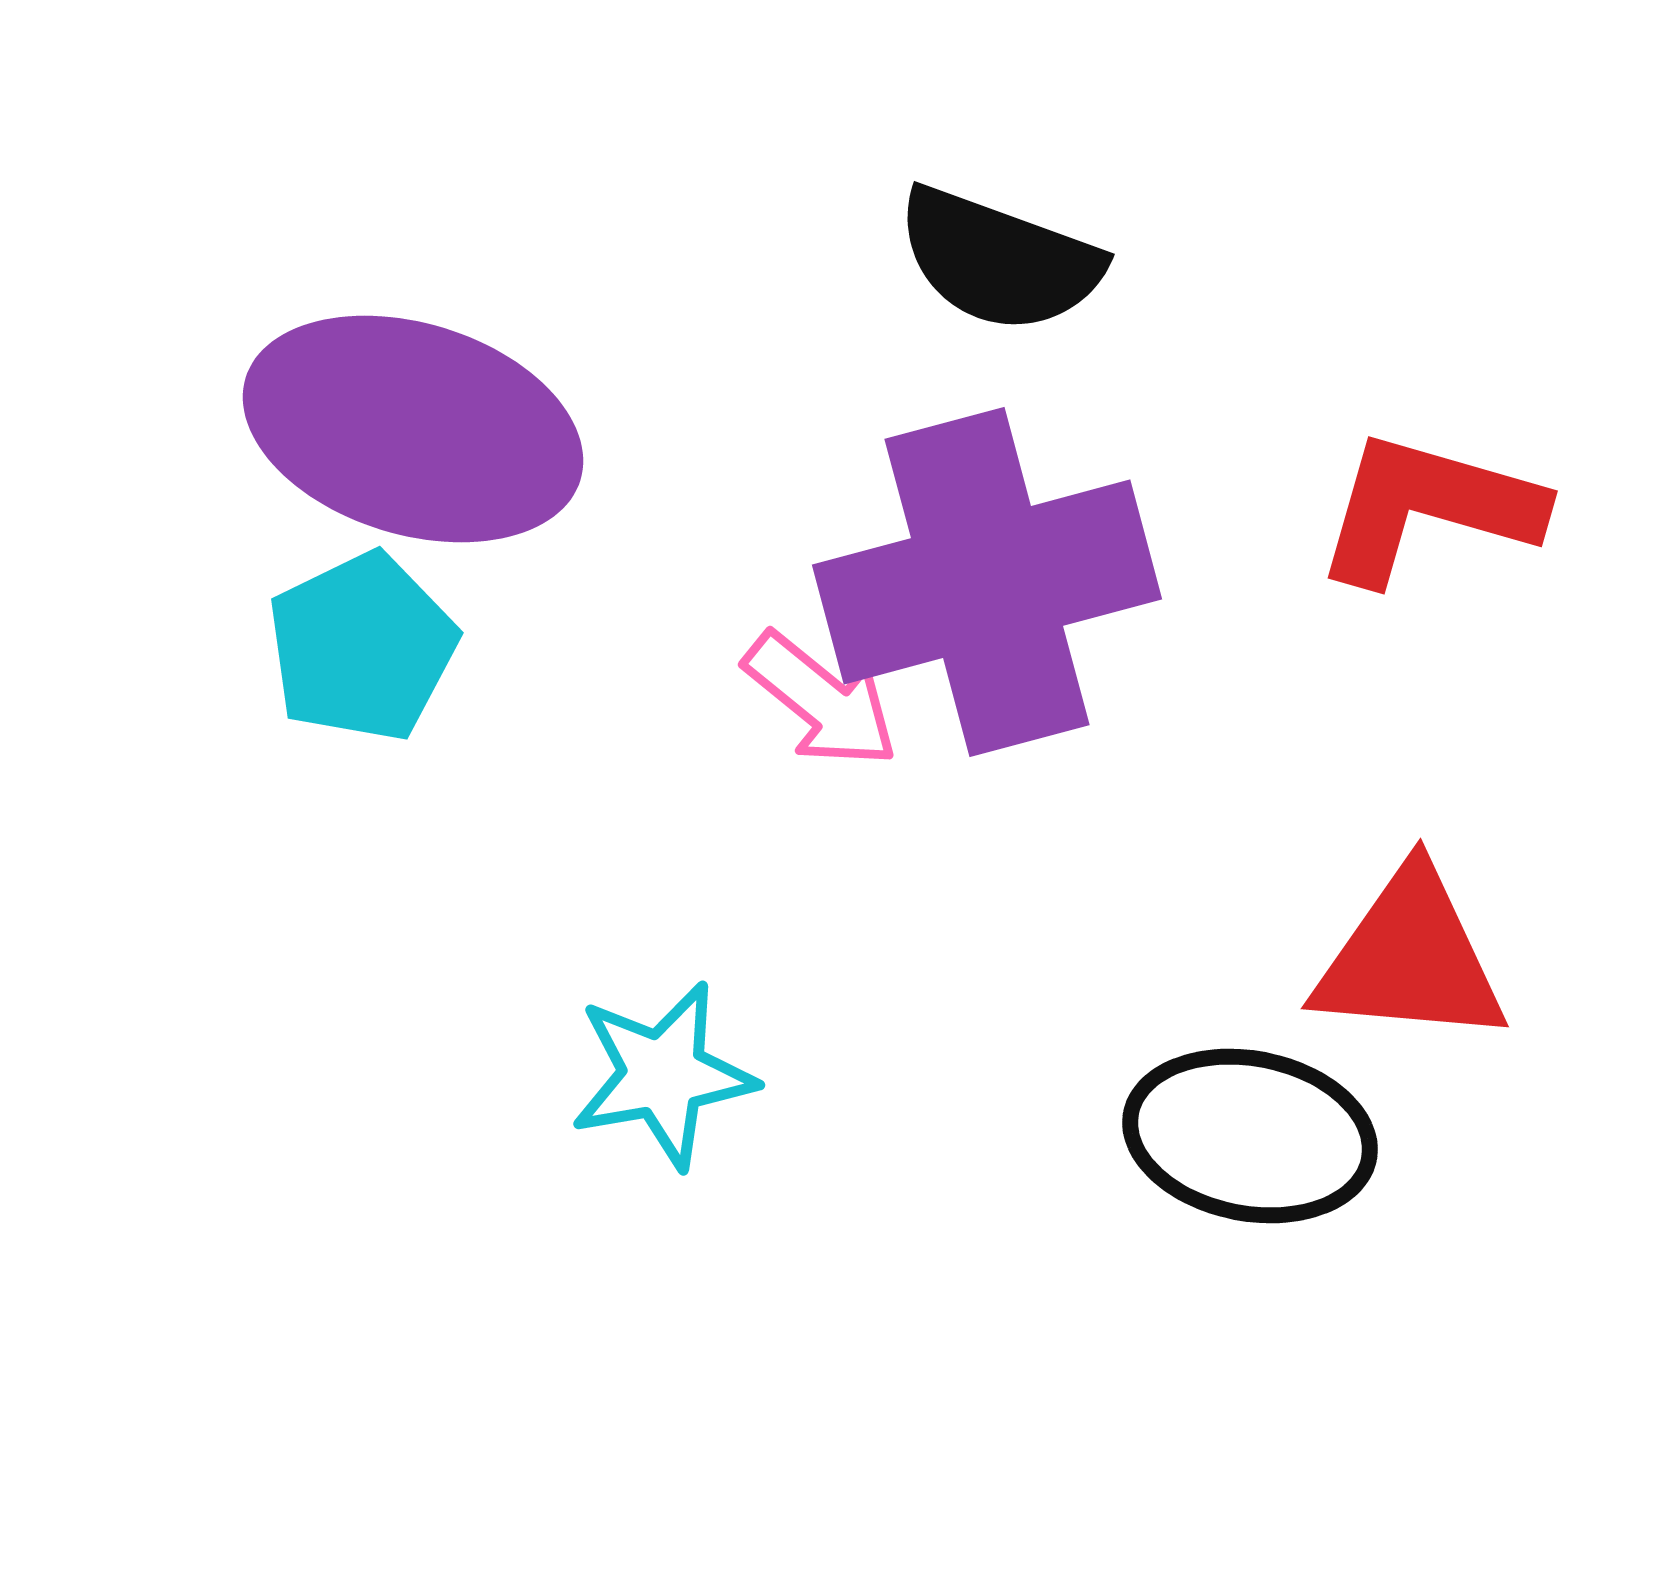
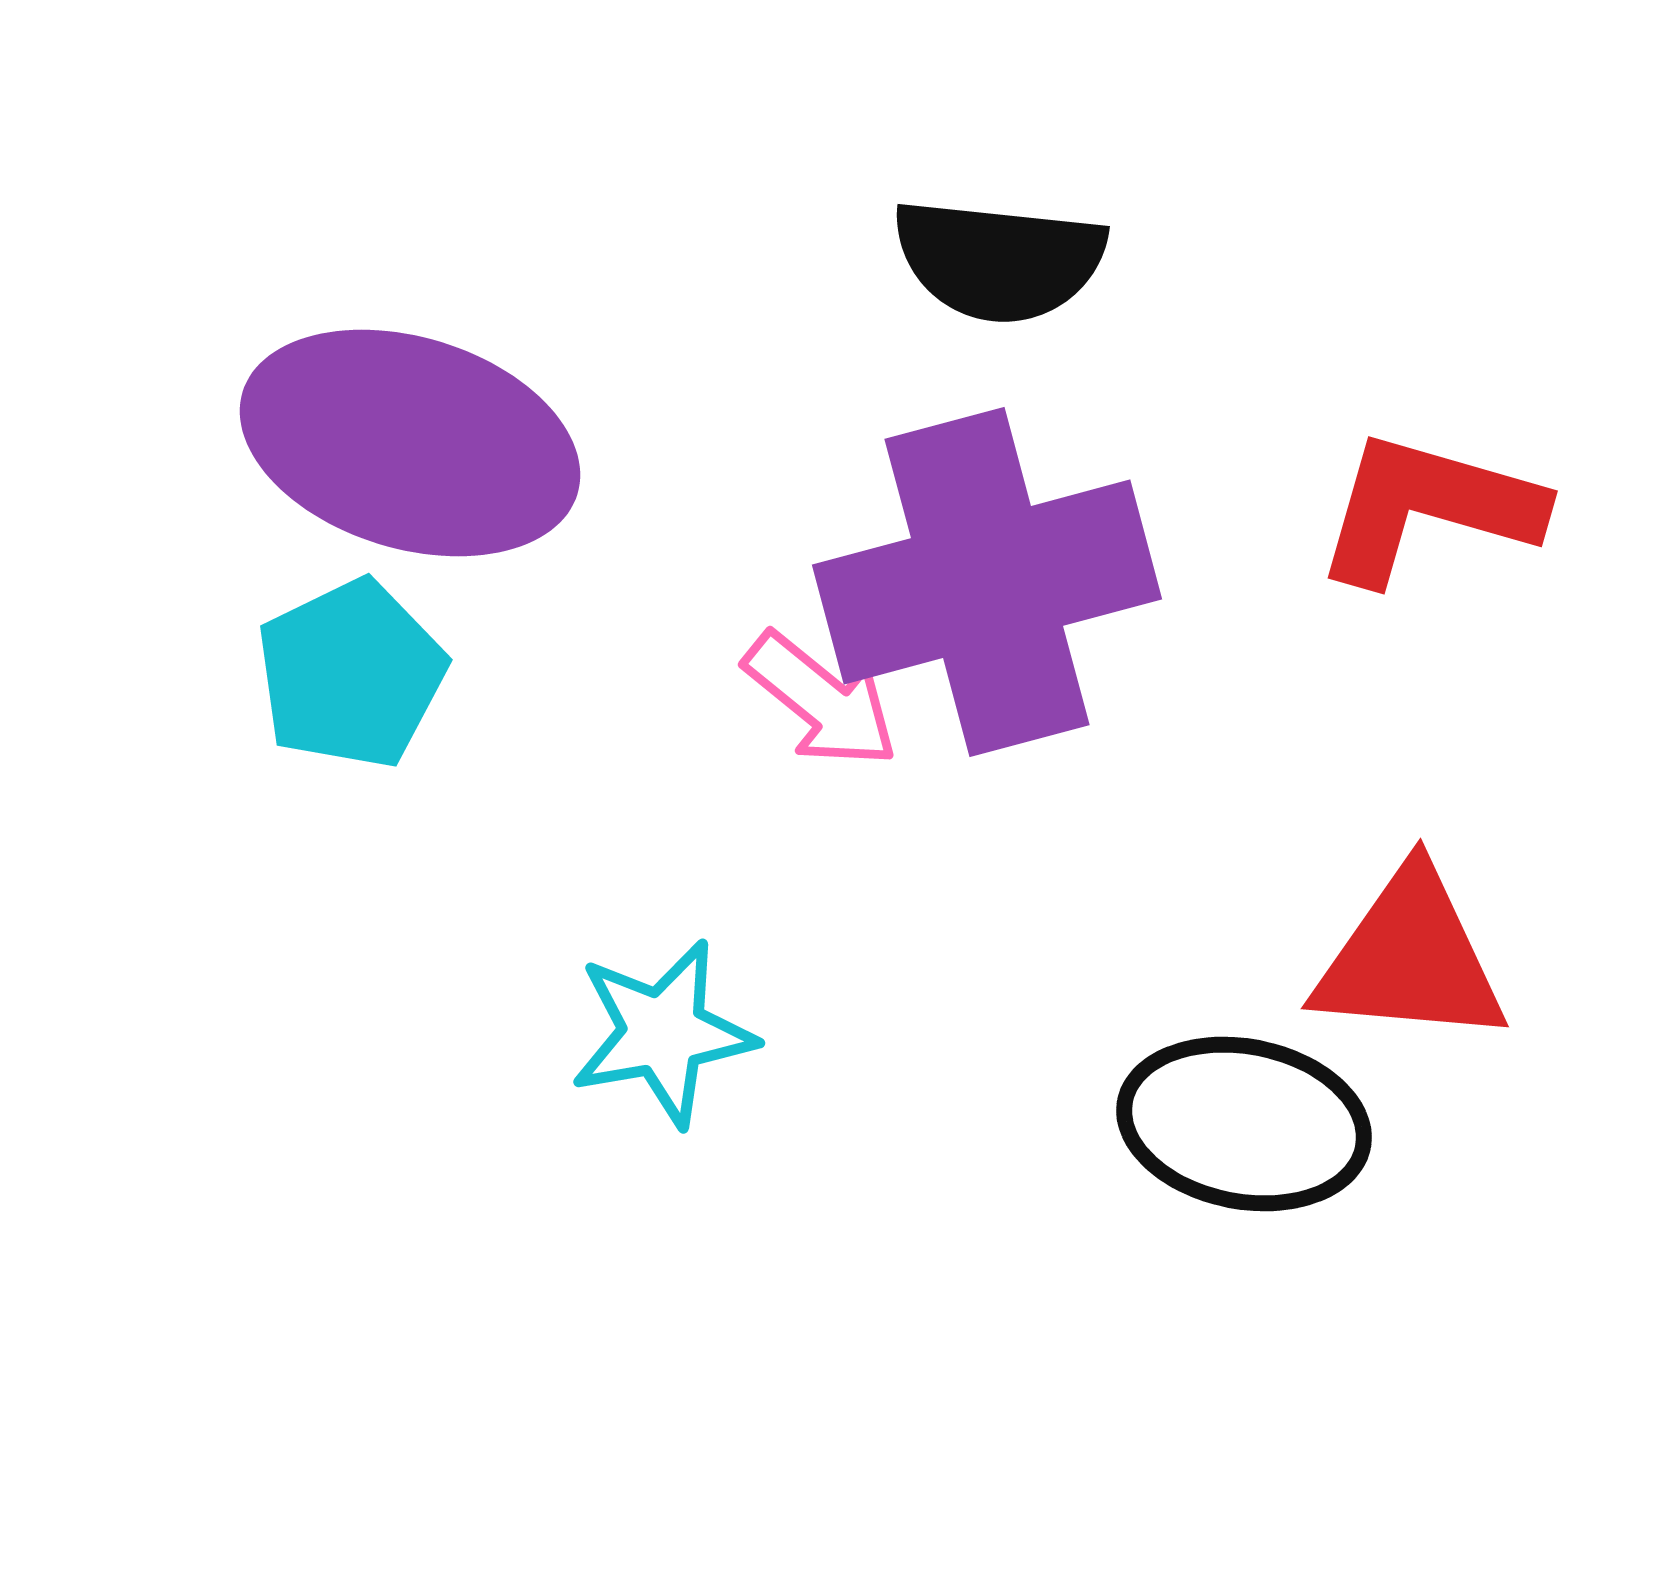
black semicircle: rotated 14 degrees counterclockwise
purple ellipse: moved 3 px left, 14 px down
cyan pentagon: moved 11 px left, 27 px down
cyan star: moved 42 px up
black ellipse: moved 6 px left, 12 px up
